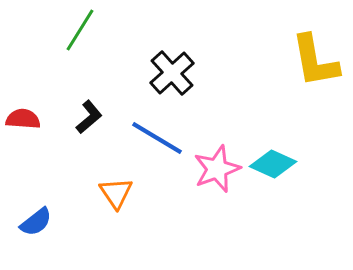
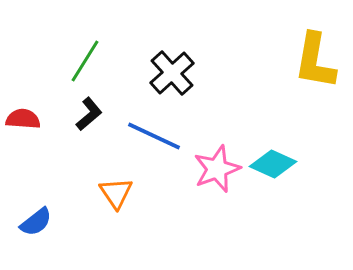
green line: moved 5 px right, 31 px down
yellow L-shape: rotated 20 degrees clockwise
black L-shape: moved 3 px up
blue line: moved 3 px left, 2 px up; rotated 6 degrees counterclockwise
